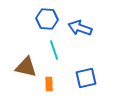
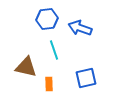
blue hexagon: rotated 10 degrees counterclockwise
